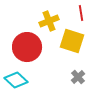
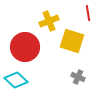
red line: moved 7 px right
red circle: moved 2 px left
gray cross: rotated 24 degrees counterclockwise
